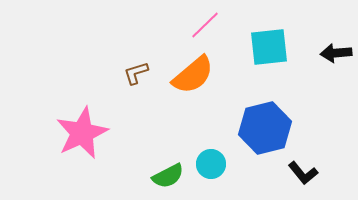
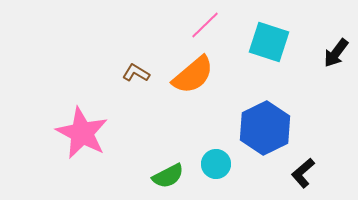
cyan square: moved 5 px up; rotated 24 degrees clockwise
black arrow: rotated 48 degrees counterclockwise
brown L-shape: rotated 48 degrees clockwise
blue hexagon: rotated 12 degrees counterclockwise
pink star: rotated 20 degrees counterclockwise
cyan circle: moved 5 px right
black L-shape: rotated 88 degrees clockwise
